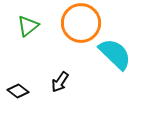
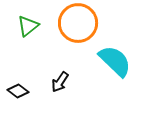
orange circle: moved 3 px left
cyan semicircle: moved 7 px down
